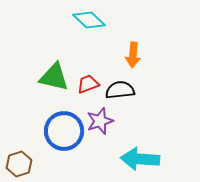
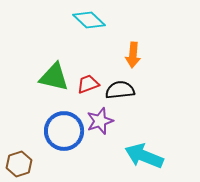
cyan arrow: moved 4 px right, 3 px up; rotated 18 degrees clockwise
